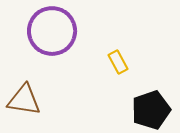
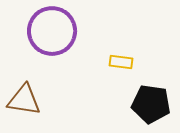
yellow rectangle: moved 3 px right; rotated 55 degrees counterclockwise
black pentagon: moved 6 px up; rotated 27 degrees clockwise
